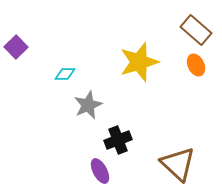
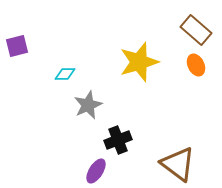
purple square: moved 1 px right, 1 px up; rotated 30 degrees clockwise
brown triangle: rotated 6 degrees counterclockwise
purple ellipse: moved 4 px left; rotated 60 degrees clockwise
